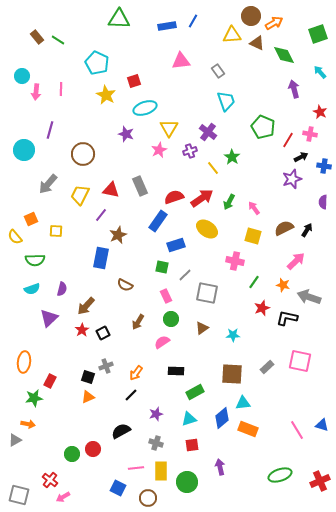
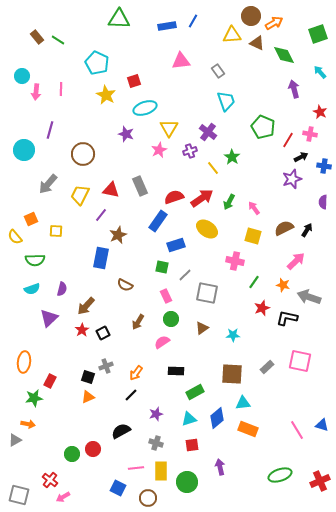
blue diamond at (222, 418): moved 5 px left
